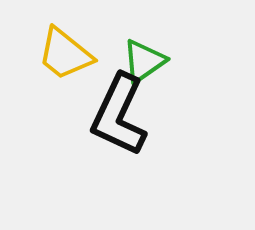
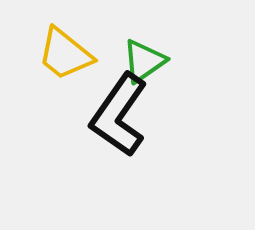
black L-shape: rotated 10 degrees clockwise
